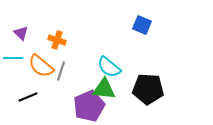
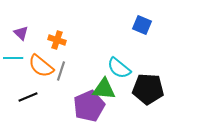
cyan semicircle: moved 10 px right, 1 px down
